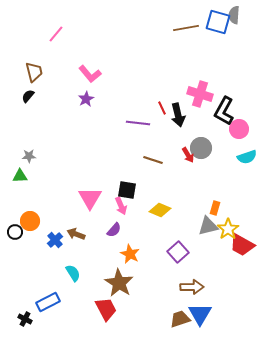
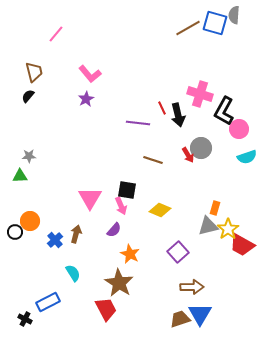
blue square at (218, 22): moved 3 px left, 1 px down
brown line at (186, 28): moved 2 px right; rotated 20 degrees counterclockwise
brown arrow at (76, 234): rotated 84 degrees clockwise
